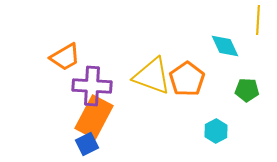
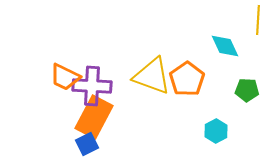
orange trapezoid: moved 20 px down; rotated 56 degrees clockwise
